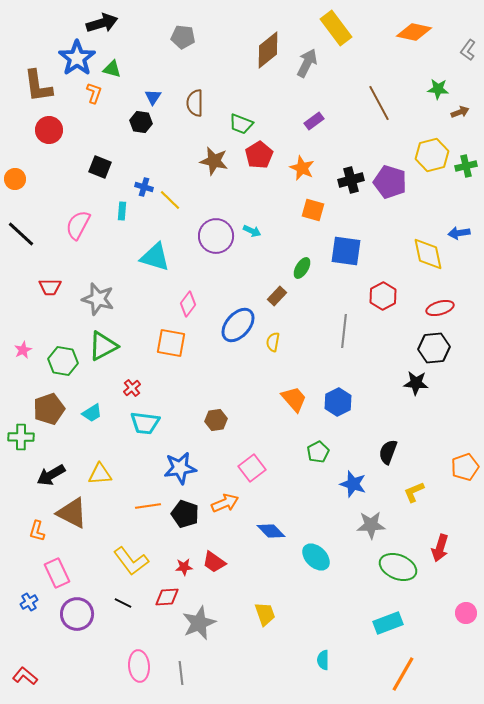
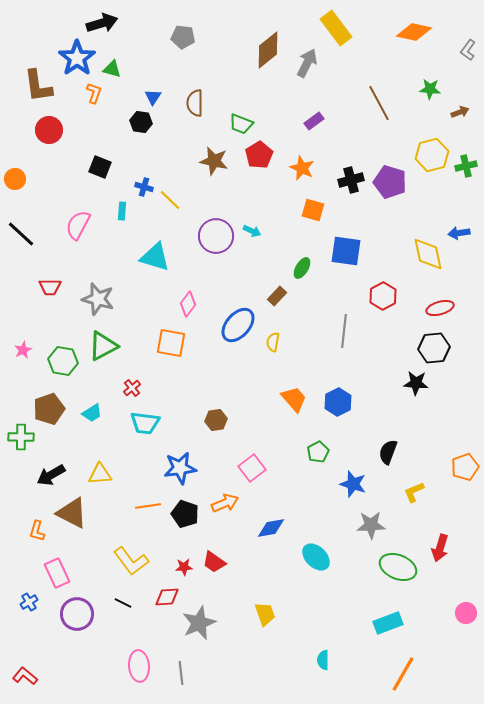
green star at (438, 89): moved 8 px left
blue diamond at (271, 531): moved 3 px up; rotated 56 degrees counterclockwise
